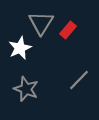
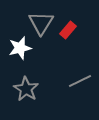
white star: rotated 10 degrees clockwise
gray line: moved 1 px right, 1 px down; rotated 20 degrees clockwise
gray star: rotated 10 degrees clockwise
